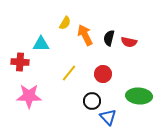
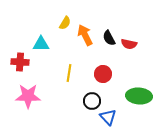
black semicircle: rotated 42 degrees counterclockwise
red semicircle: moved 2 px down
yellow line: rotated 30 degrees counterclockwise
pink star: moved 1 px left
